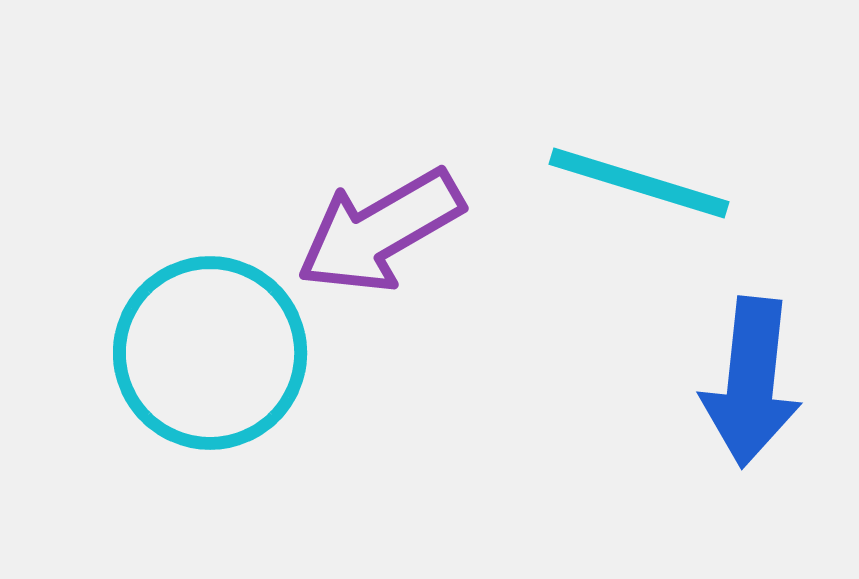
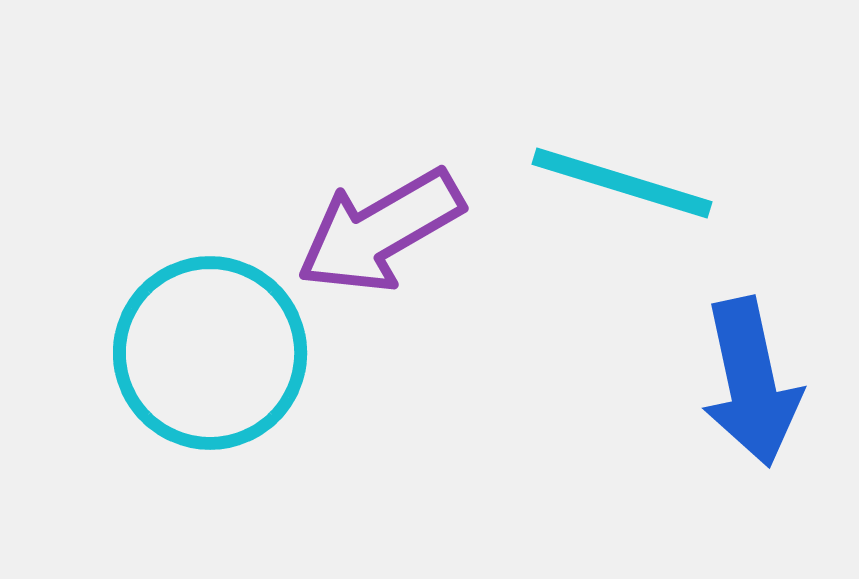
cyan line: moved 17 px left
blue arrow: rotated 18 degrees counterclockwise
